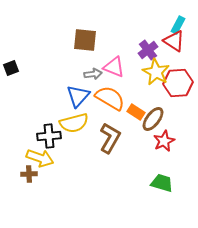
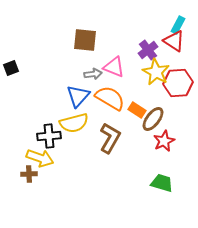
orange rectangle: moved 1 px right, 2 px up
